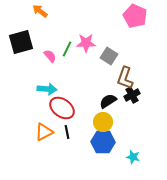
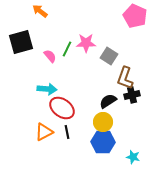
black cross: rotated 14 degrees clockwise
